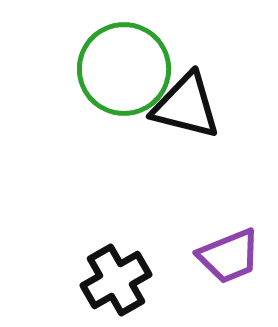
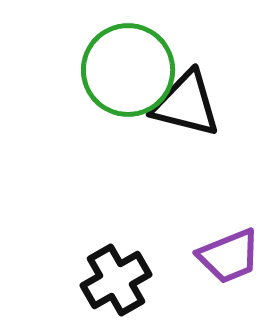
green circle: moved 4 px right, 1 px down
black triangle: moved 2 px up
